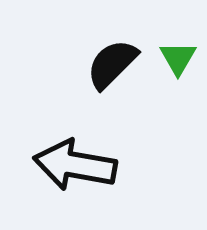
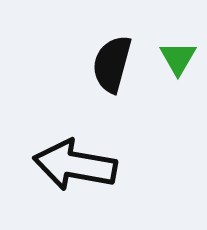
black semicircle: rotated 30 degrees counterclockwise
